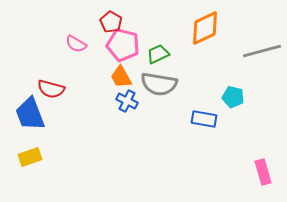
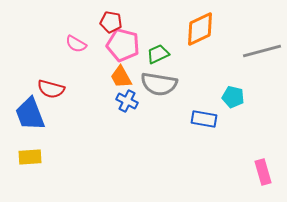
red pentagon: rotated 20 degrees counterclockwise
orange diamond: moved 5 px left, 1 px down
yellow rectangle: rotated 15 degrees clockwise
